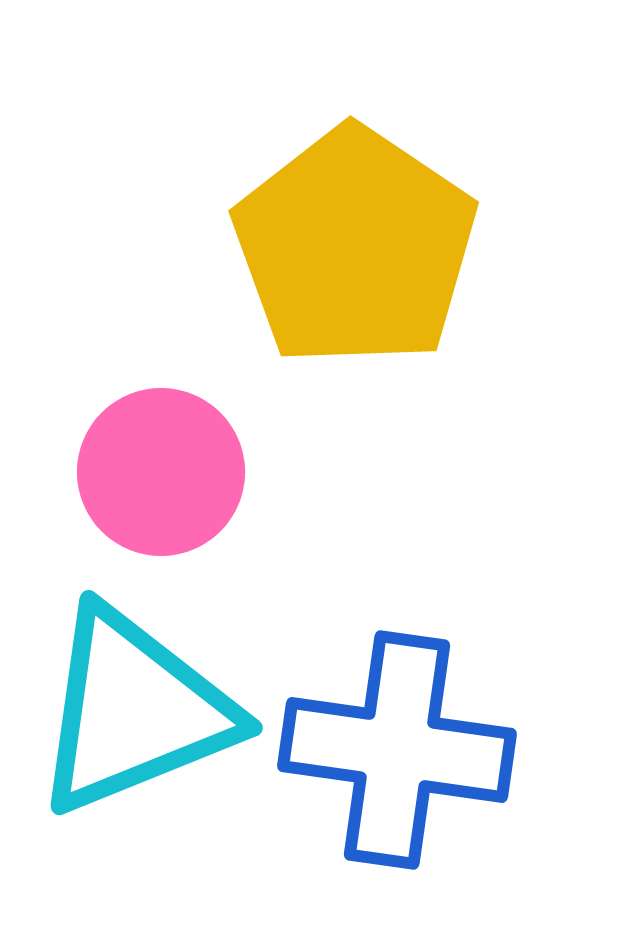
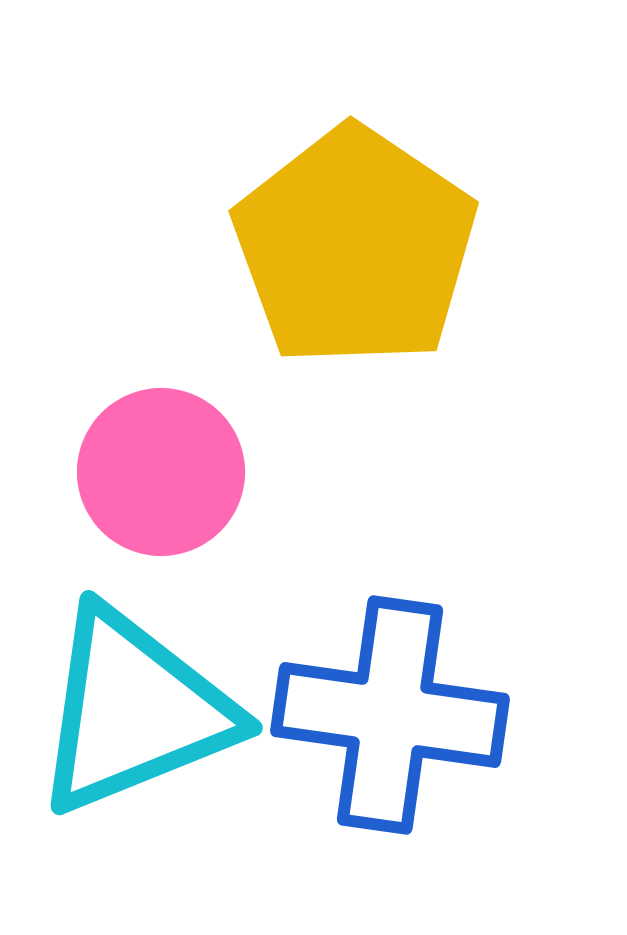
blue cross: moved 7 px left, 35 px up
